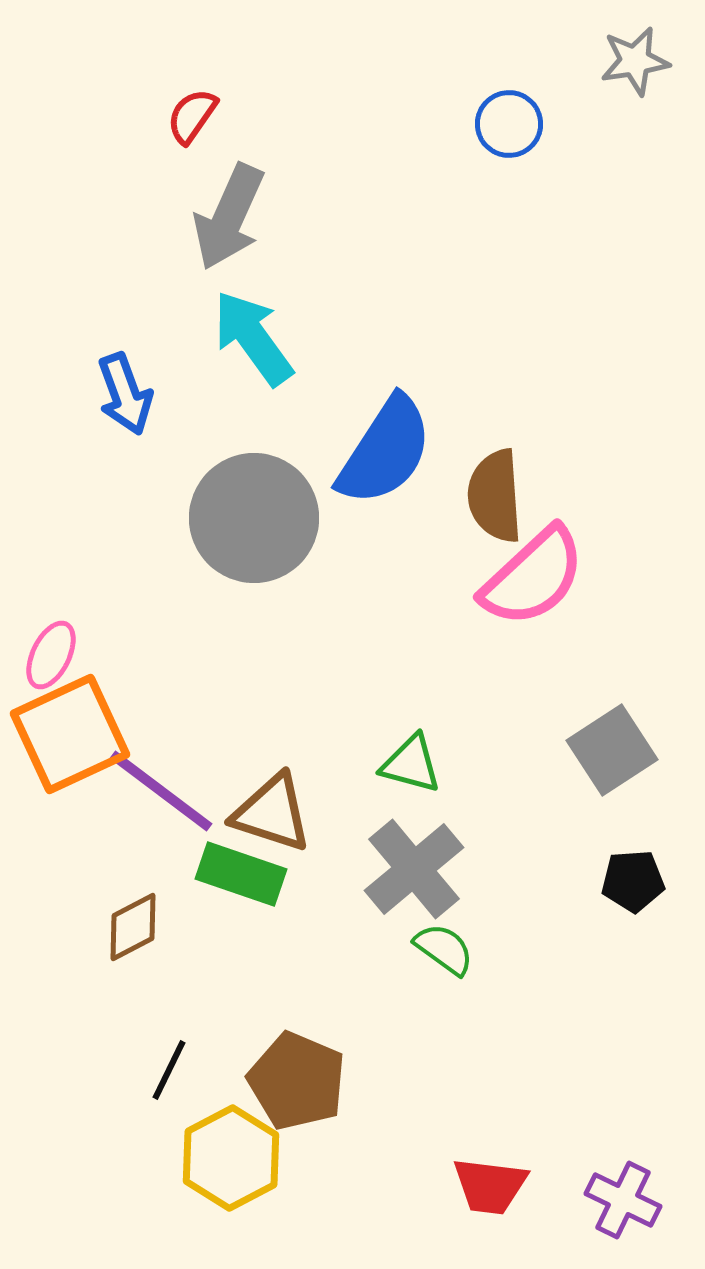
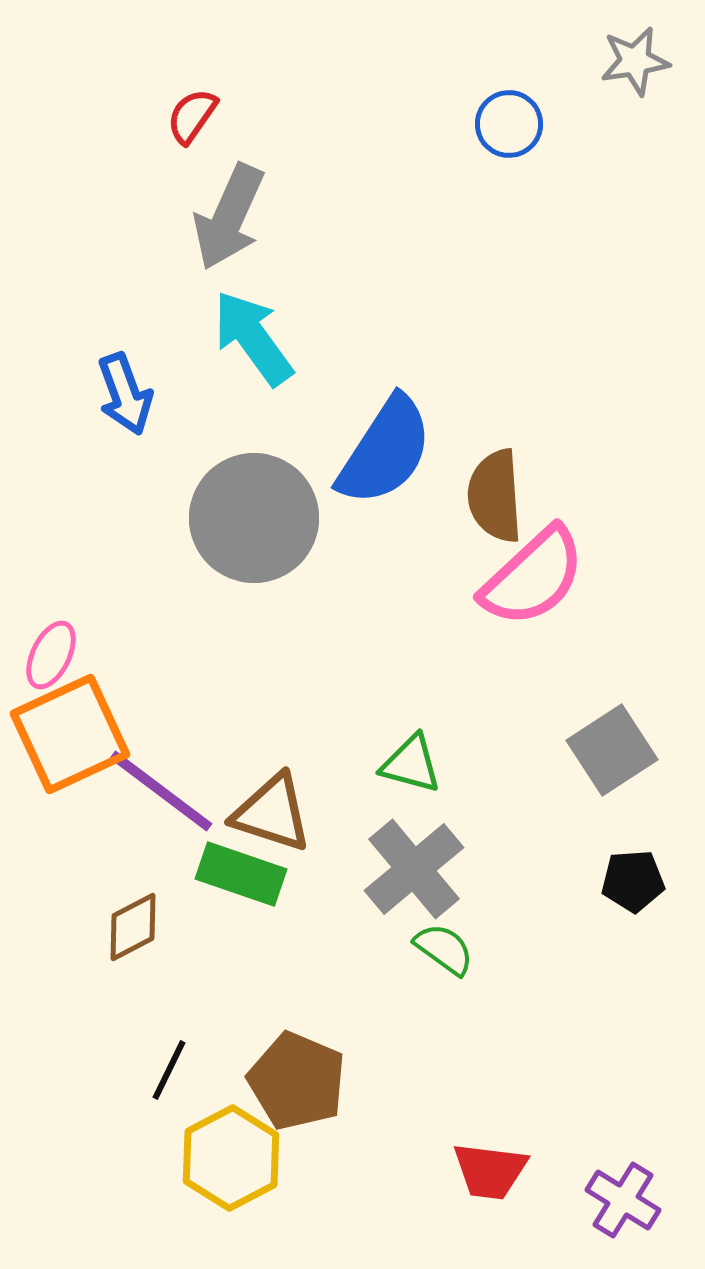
red trapezoid: moved 15 px up
purple cross: rotated 6 degrees clockwise
